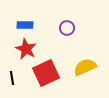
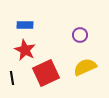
purple circle: moved 13 px right, 7 px down
red star: moved 1 px left, 1 px down
